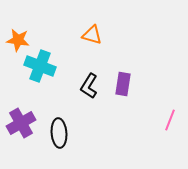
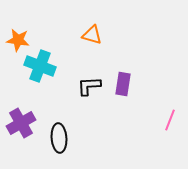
black L-shape: rotated 55 degrees clockwise
black ellipse: moved 5 px down
